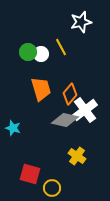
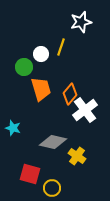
yellow line: rotated 48 degrees clockwise
green circle: moved 4 px left, 15 px down
gray diamond: moved 12 px left, 22 px down
